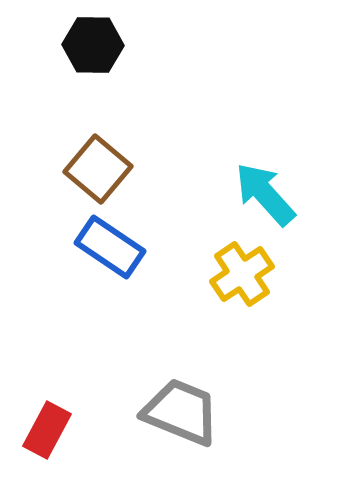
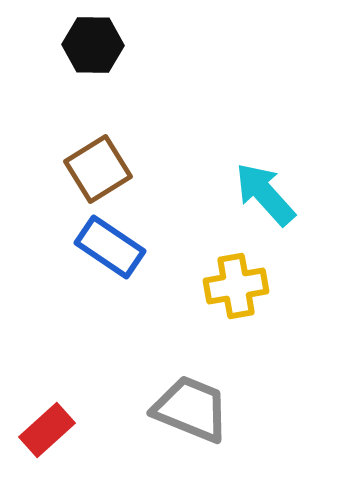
brown square: rotated 18 degrees clockwise
yellow cross: moved 6 px left, 12 px down; rotated 24 degrees clockwise
gray trapezoid: moved 10 px right, 3 px up
red rectangle: rotated 20 degrees clockwise
